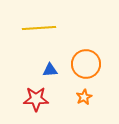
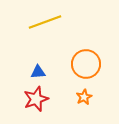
yellow line: moved 6 px right, 6 px up; rotated 16 degrees counterclockwise
blue triangle: moved 12 px left, 2 px down
red star: rotated 20 degrees counterclockwise
